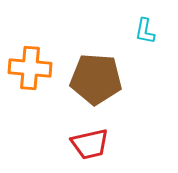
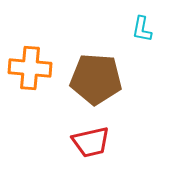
cyan L-shape: moved 3 px left, 2 px up
red trapezoid: moved 1 px right, 2 px up
